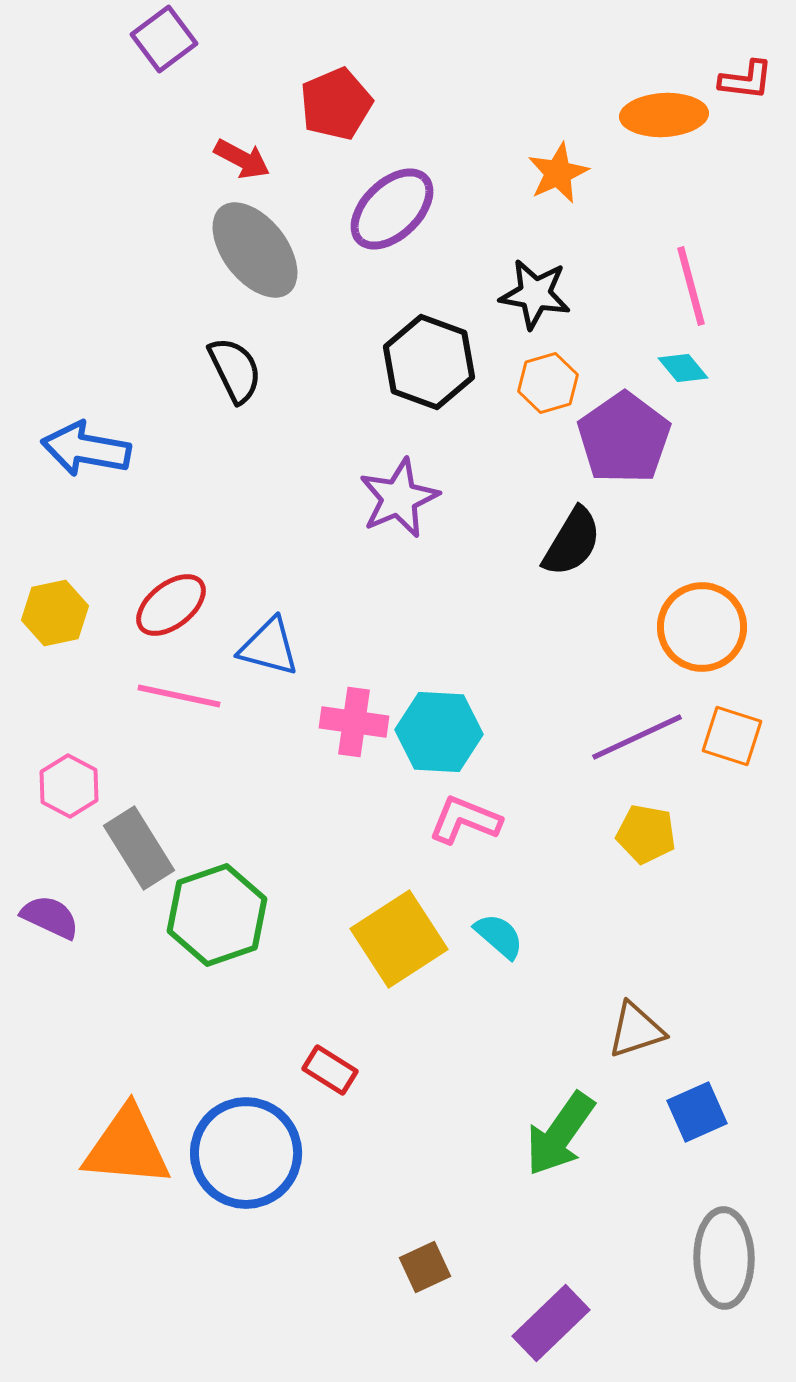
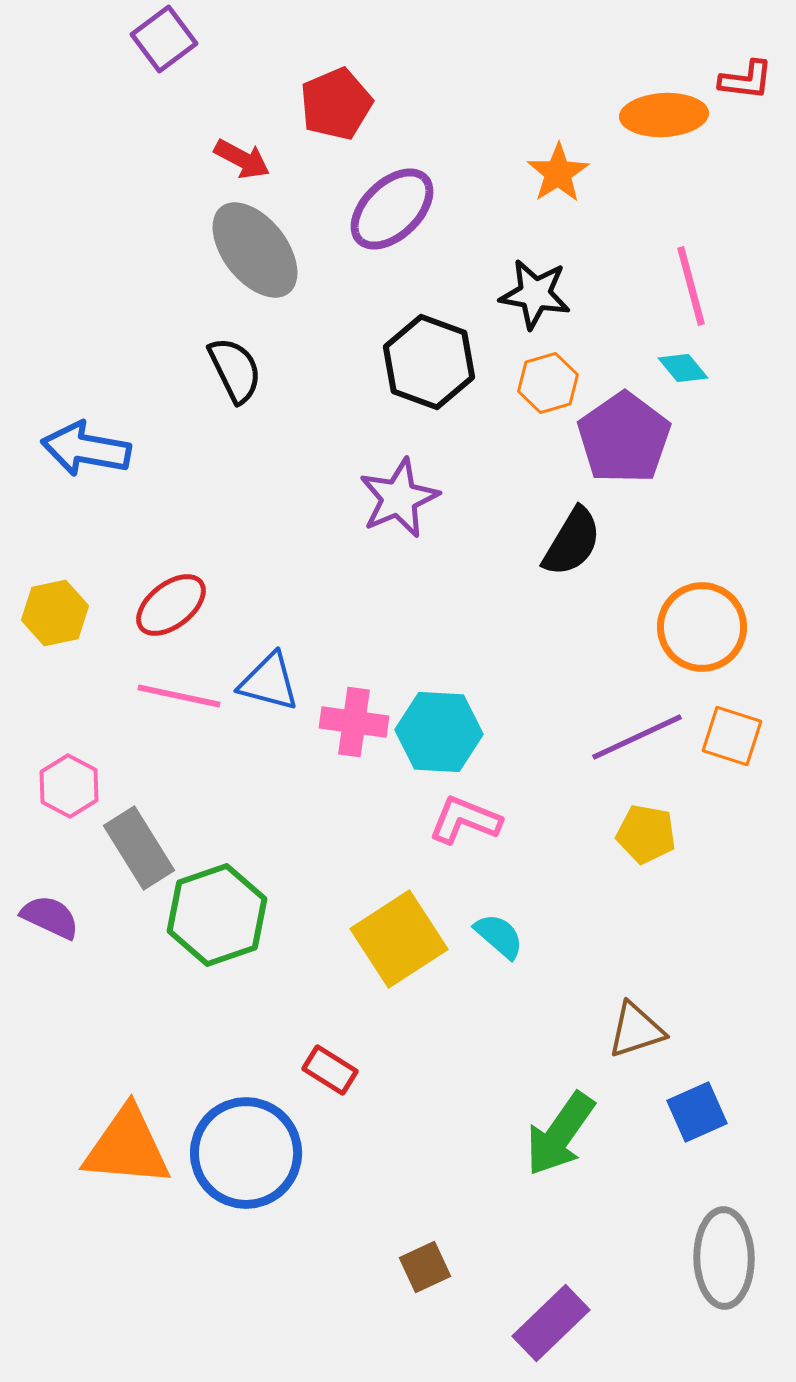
orange star at (558, 173): rotated 8 degrees counterclockwise
blue triangle at (269, 647): moved 35 px down
